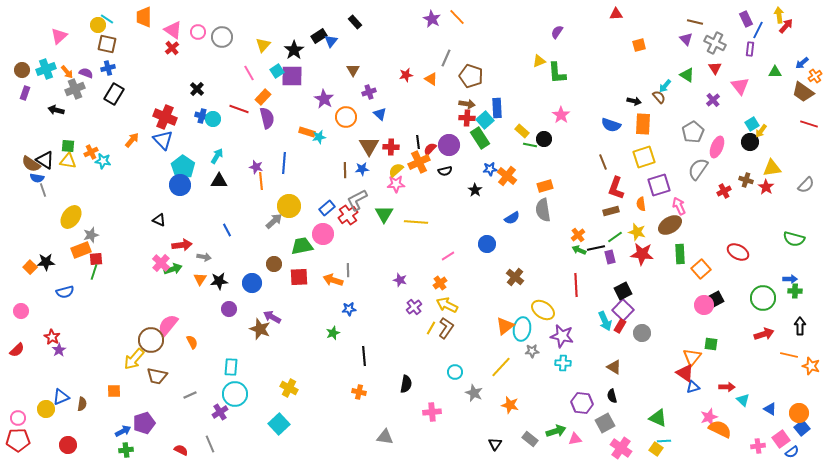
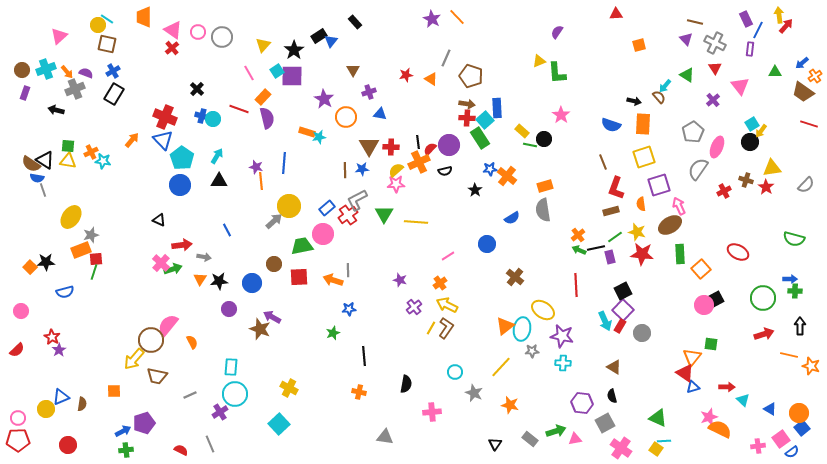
blue cross at (108, 68): moved 5 px right, 3 px down; rotated 16 degrees counterclockwise
blue triangle at (380, 114): rotated 32 degrees counterclockwise
cyan pentagon at (183, 167): moved 1 px left, 9 px up
